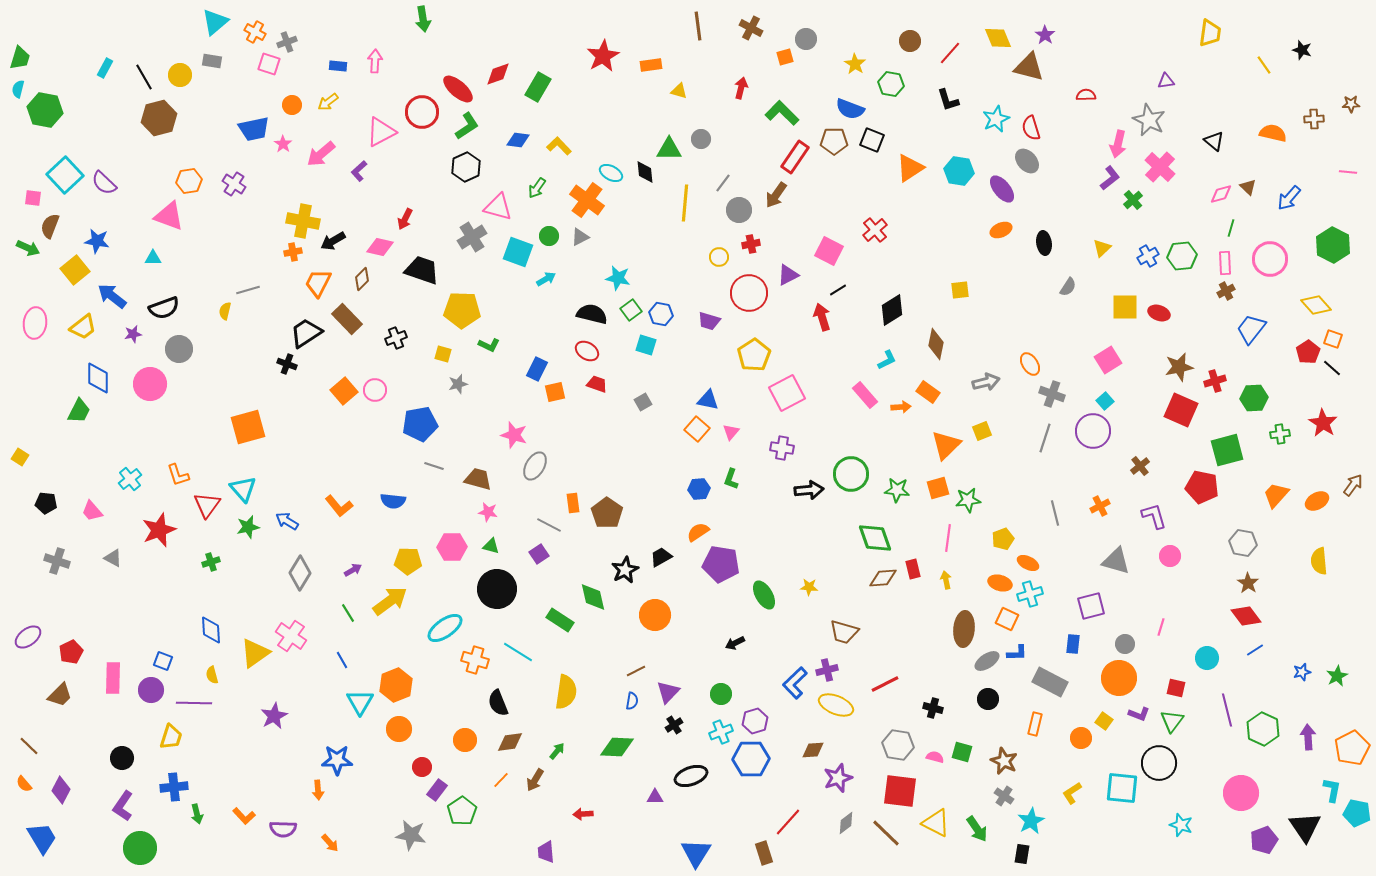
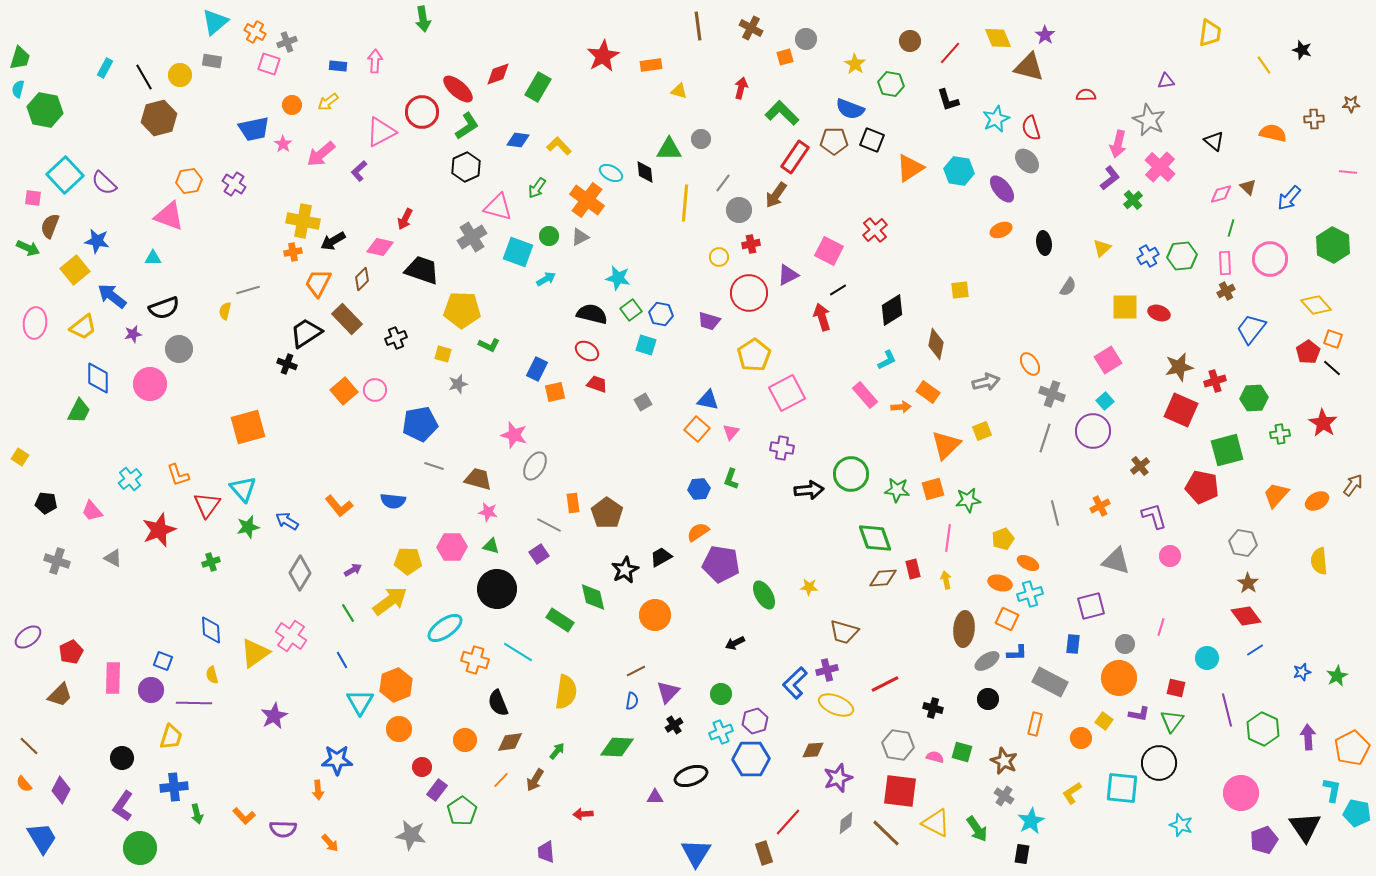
orange square at (938, 488): moved 5 px left, 1 px down
purple L-shape at (1139, 714): rotated 10 degrees counterclockwise
